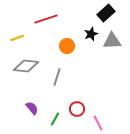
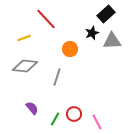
black rectangle: moved 1 px down
red line: rotated 65 degrees clockwise
black star: moved 1 px right, 1 px up
yellow line: moved 7 px right
orange circle: moved 3 px right, 3 px down
gray diamond: moved 1 px left
red circle: moved 3 px left, 5 px down
pink line: moved 1 px left, 1 px up
